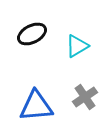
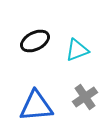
black ellipse: moved 3 px right, 7 px down
cyan triangle: moved 4 px down; rotated 10 degrees clockwise
